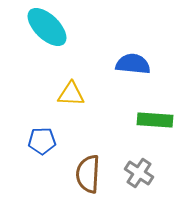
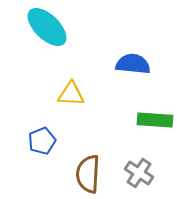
blue pentagon: rotated 20 degrees counterclockwise
